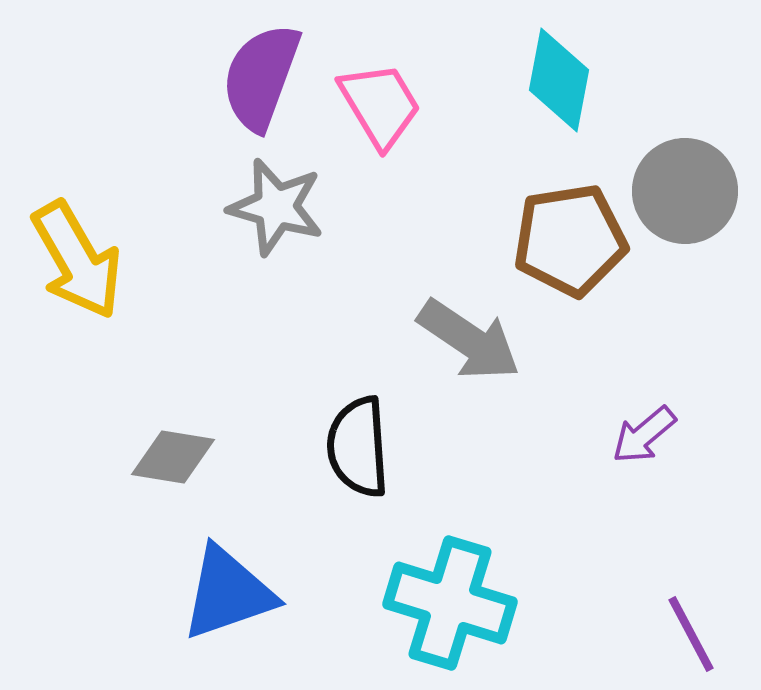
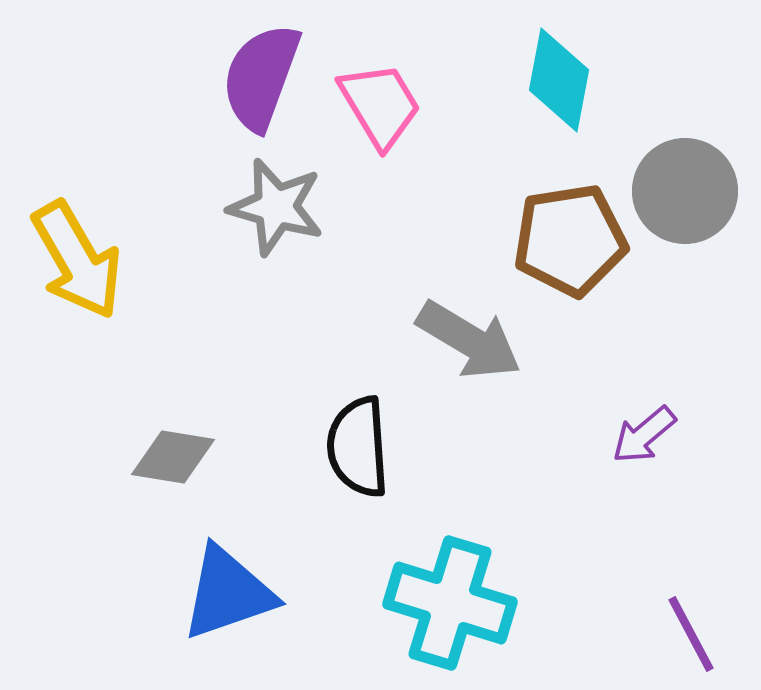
gray arrow: rotated 3 degrees counterclockwise
